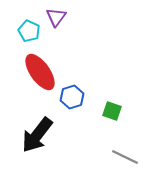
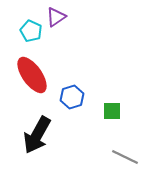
purple triangle: rotated 20 degrees clockwise
cyan pentagon: moved 2 px right
red ellipse: moved 8 px left, 3 px down
green square: rotated 18 degrees counterclockwise
black arrow: rotated 9 degrees counterclockwise
